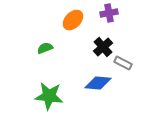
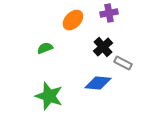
green star: rotated 12 degrees clockwise
